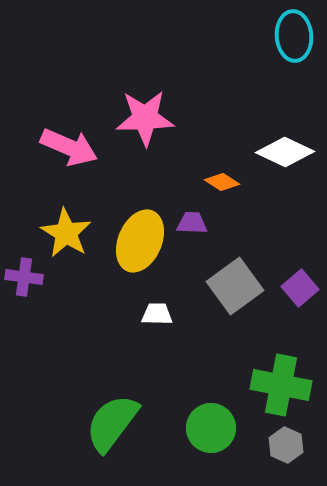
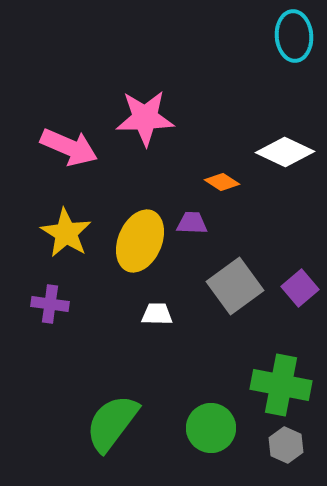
purple cross: moved 26 px right, 27 px down
